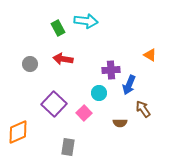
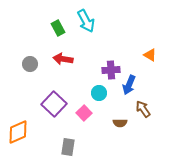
cyan arrow: rotated 55 degrees clockwise
